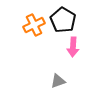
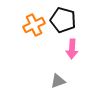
black pentagon: rotated 15 degrees counterclockwise
pink arrow: moved 1 px left, 2 px down
